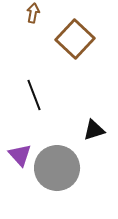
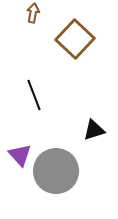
gray circle: moved 1 px left, 3 px down
